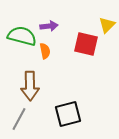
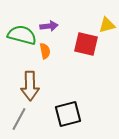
yellow triangle: rotated 30 degrees clockwise
green semicircle: moved 1 px up
